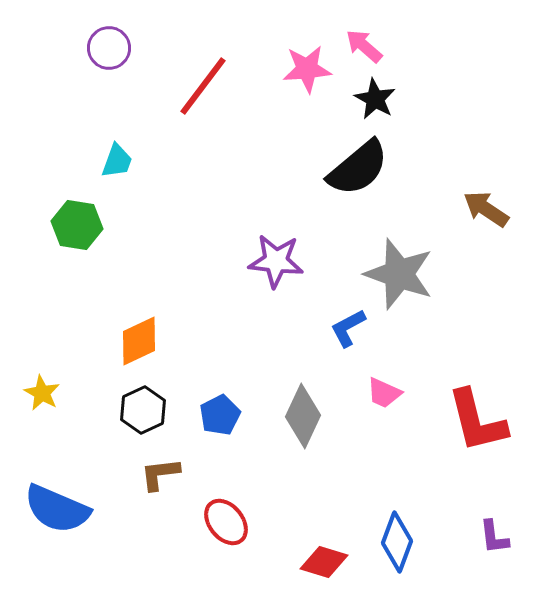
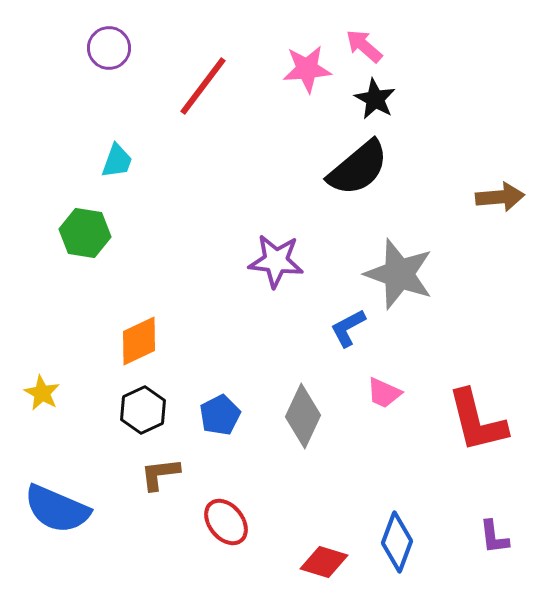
brown arrow: moved 14 px right, 12 px up; rotated 141 degrees clockwise
green hexagon: moved 8 px right, 8 px down
